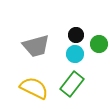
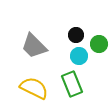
gray trapezoid: moved 2 px left; rotated 60 degrees clockwise
cyan circle: moved 4 px right, 2 px down
green rectangle: rotated 60 degrees counterclockwise
